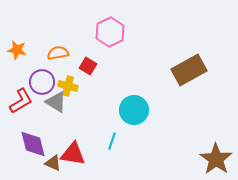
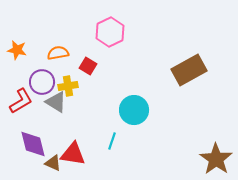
yellow cross: rotated 24 degrees counterclockwise
